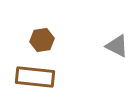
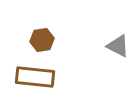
gray triangle: moved 1 px right
